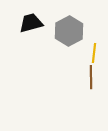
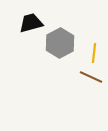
gray hexagon: moved 9 px left, 12 px down
brown line: rotated 65 degrees counterclockwise
